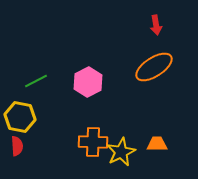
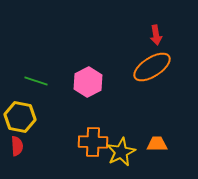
red arrow: moved 10 px down
orange ellipse: moved 2 px left
green line: rotated 45 degrees clockwise
